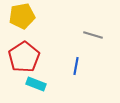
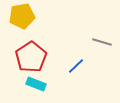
gray line: moved 9 px right, 7 px down
red pentagon: moved 7 px right
blue line: rotated 36 degrees clockwise
